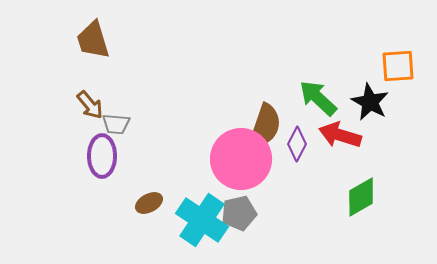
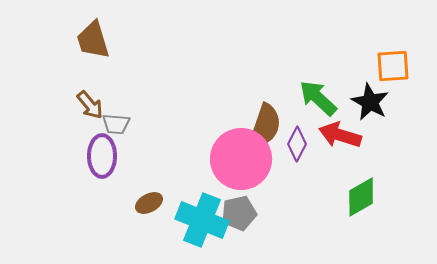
orange square: moved 5 px left
cyan cross: rotated 12 degrees counterclockwise
